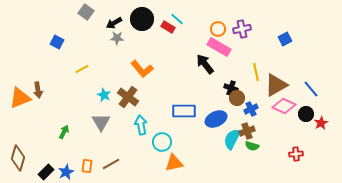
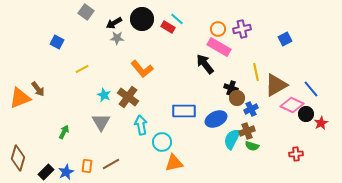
brown arrow at (38, 90): moved 1 px up; rotated 28 degrees counterclockwise
pink diamond at (284, 106): moved 8 px right, 1 px up
